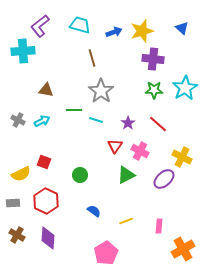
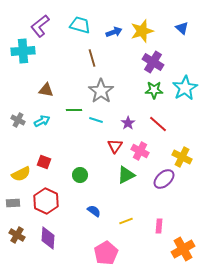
purple cross: moved 3 px down; rotated 25 degrees clockwise
